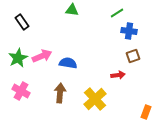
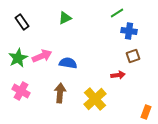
green triangle: moved 7 px left, 8 px down; rotated 32 degrees counterclockwise
